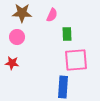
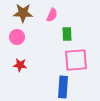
brown star: moved 1 px right
red star: moved 8 px right, 2 px down
